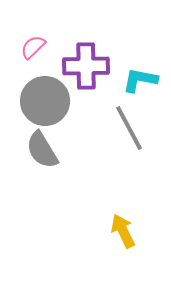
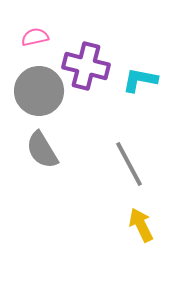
pink semicircle: moved 2 px right, 10 px up; rotated 32 degrees clockwise
purple cross: rotated 15 degrees clockwise
gray circle: moved 6 px left, 10 px up
gray line: moved 36 px down
yellow arrow: moved 18 px right, 6 px up
